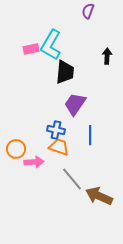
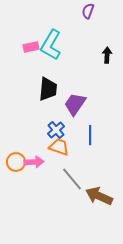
pink rectangle: moved 2 px up
black arrow: moved 1 px up
black trapezoid: moved 17 px left, 17 px down
blue cross: rotated 36 degrees clockwise
orange circle: moved 13 px down
